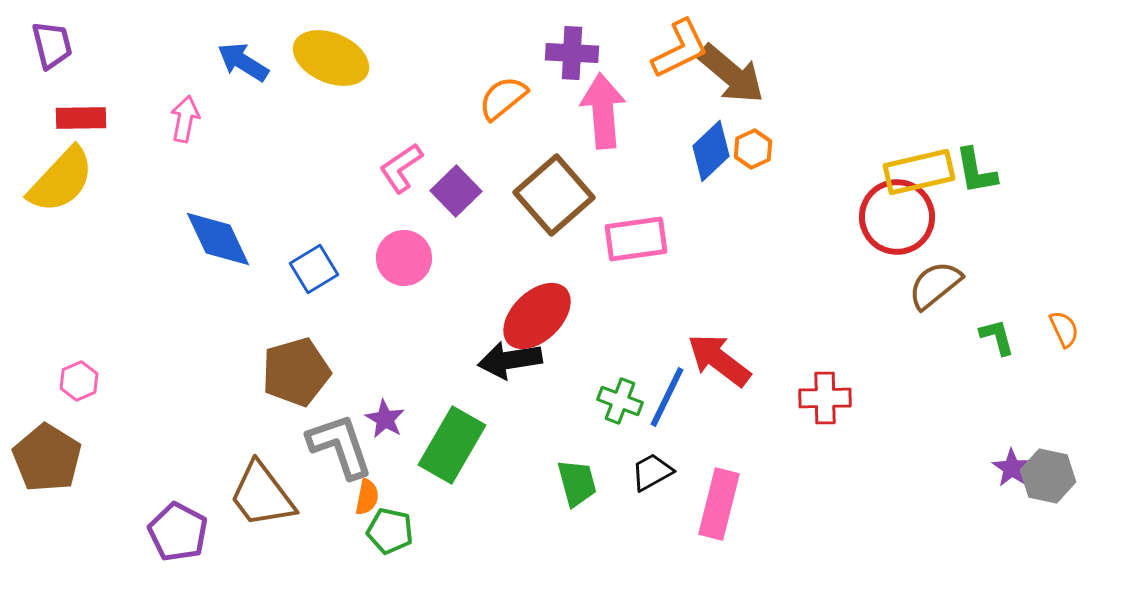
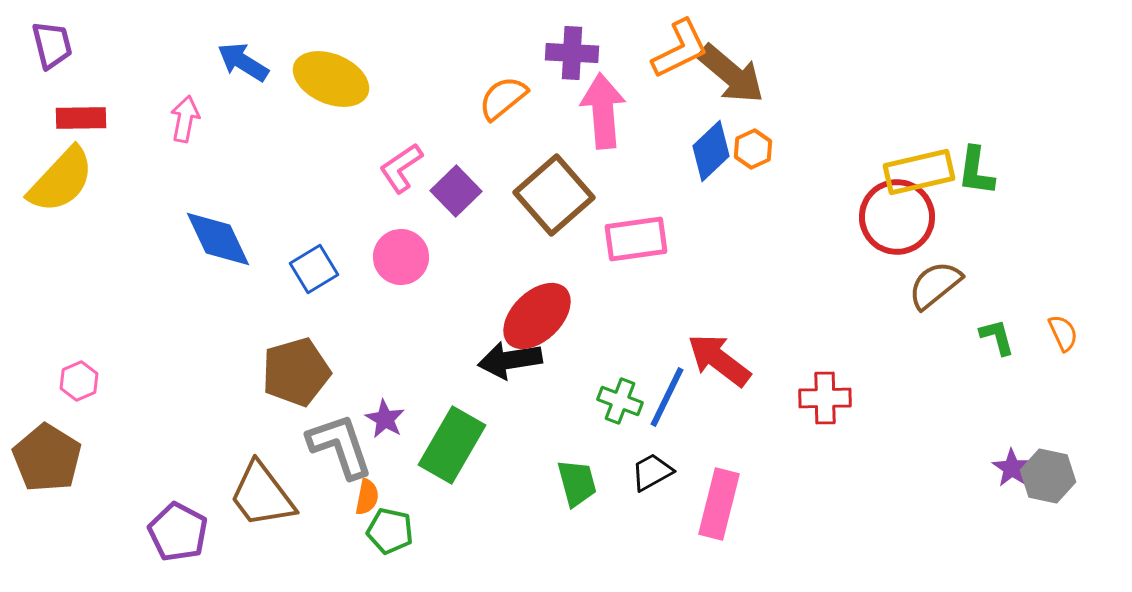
yellow ellipse at (331, 58): moved 21 px down
green L-shape at (976, 171): rotated 18 degrees clockwise
pink circle at (404, 258): moved 3 px left, 1 px up
orange semicircle at (1064, 329): moved 1 px left, 4 px down
